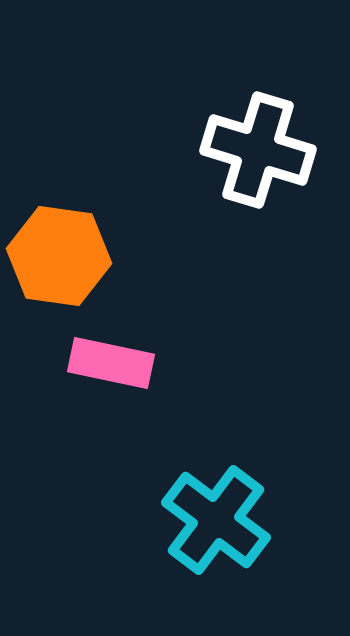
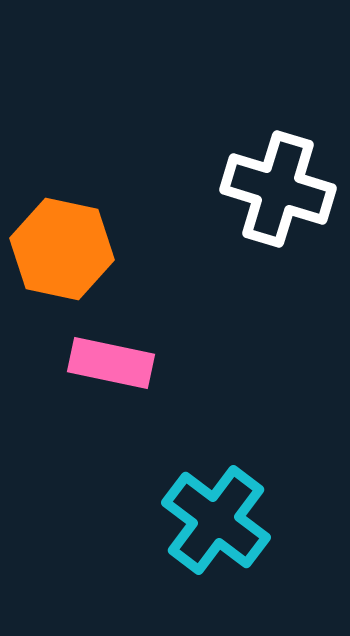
white cross: moved 20 px right, 39 px down
orange hexagon: moved 3 px right, 7 px up; rotated 4 degrees clockwise
